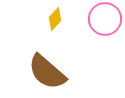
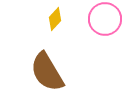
brown semicircle: rotated 18 degrees clockwise
